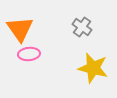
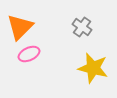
orange triangle: moved 2 px up; rotated 20 degrees clockwise
pink ellipse: rotated 20 degrees counterclockwise
